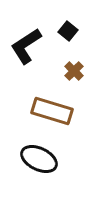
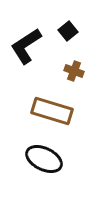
black square: rotated 12 degrees clockwise
brown cross: rotated 24 degrees counterclockwise
black ellipse: moved 5 px right
